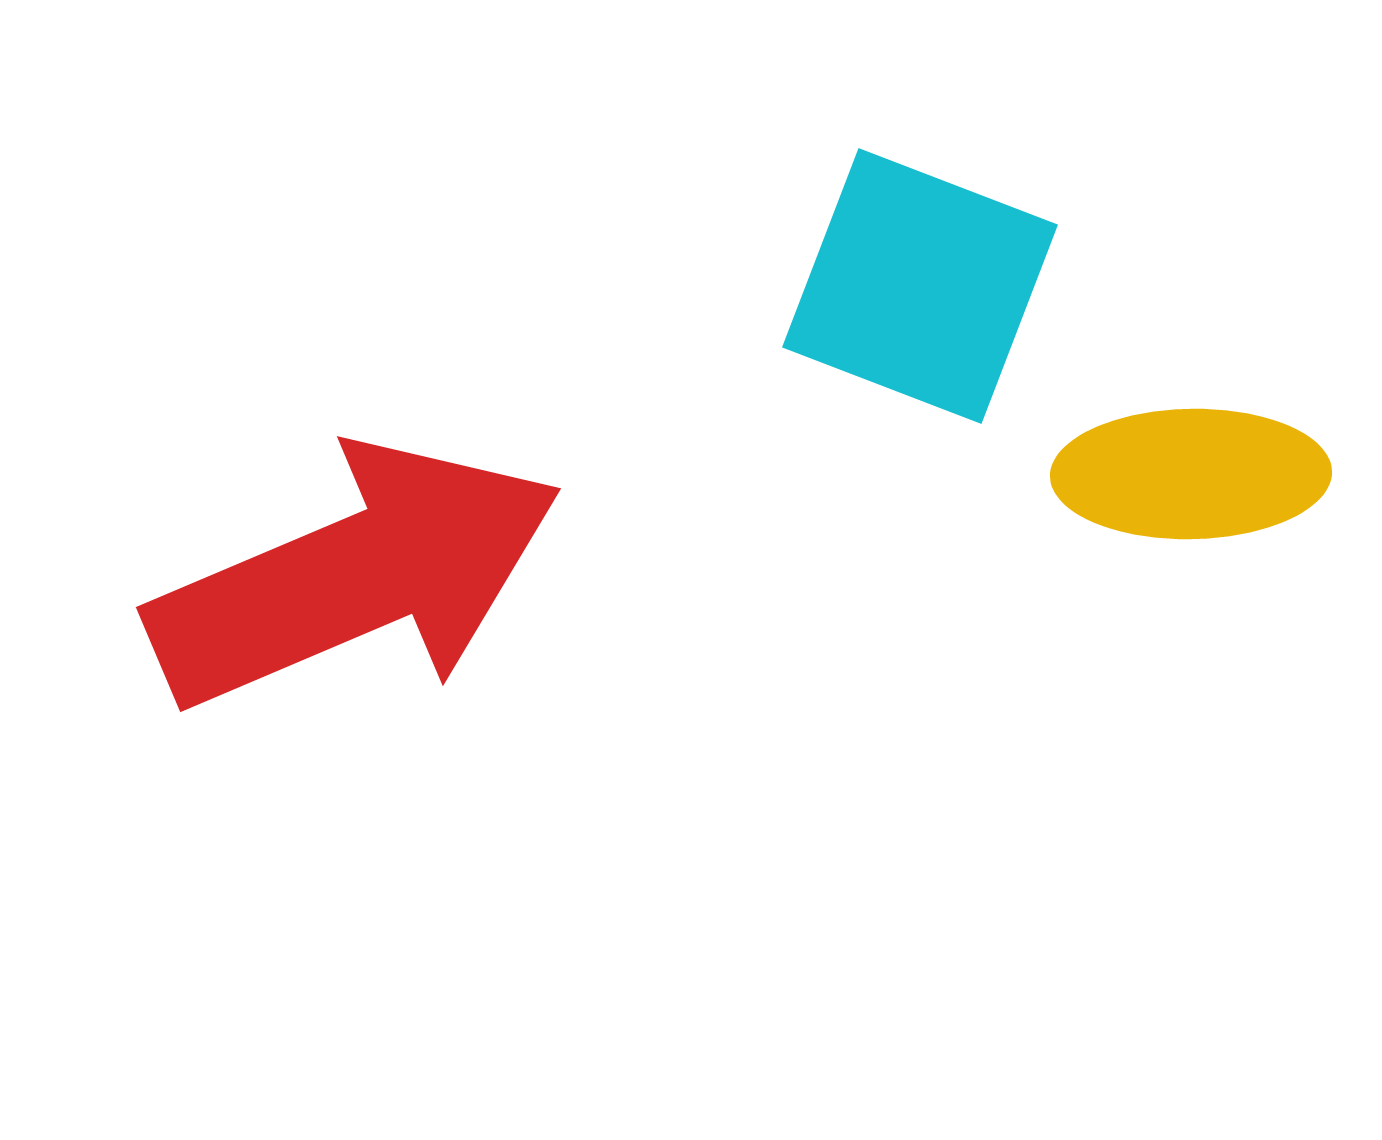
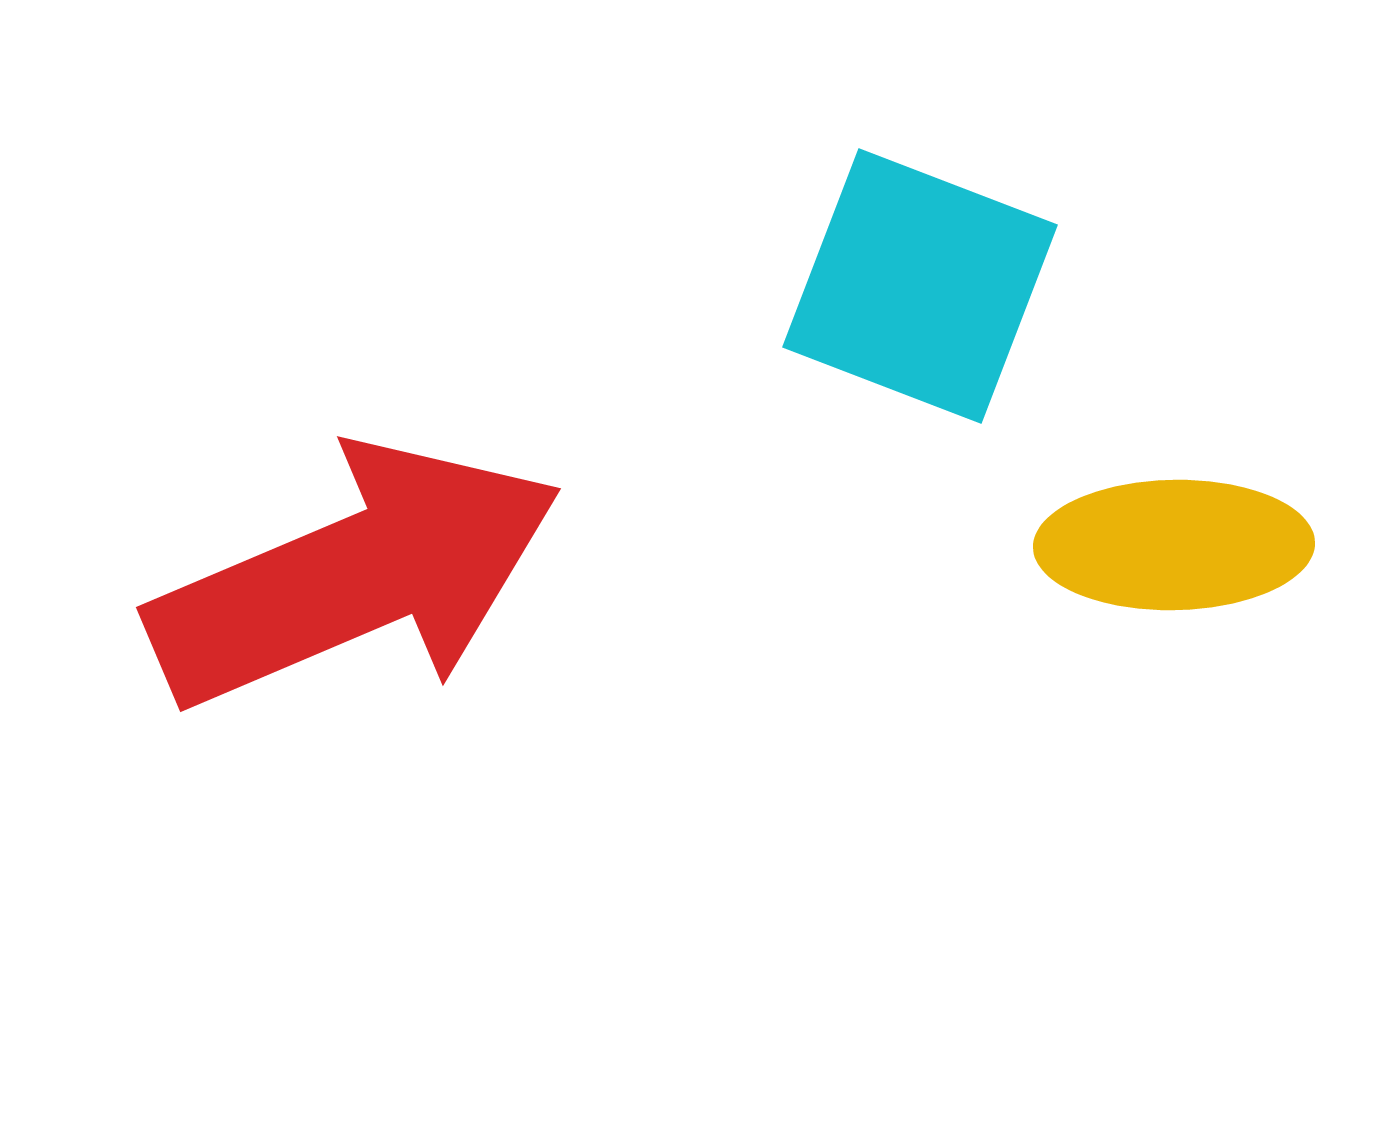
yellow ellipse: moved 17 px left, 71 px down
